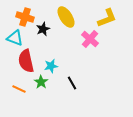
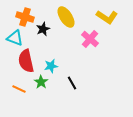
yellow L-shape: moved 1 px up; rotated 55 degrees clockwise
